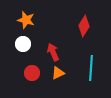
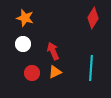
orange star: moved 1 px left, 2 px up
red diamond: moved 9 px right, 8 px up
red arrow: moved 1 px up
orange triangle: moved 3 px left, 1 px up
